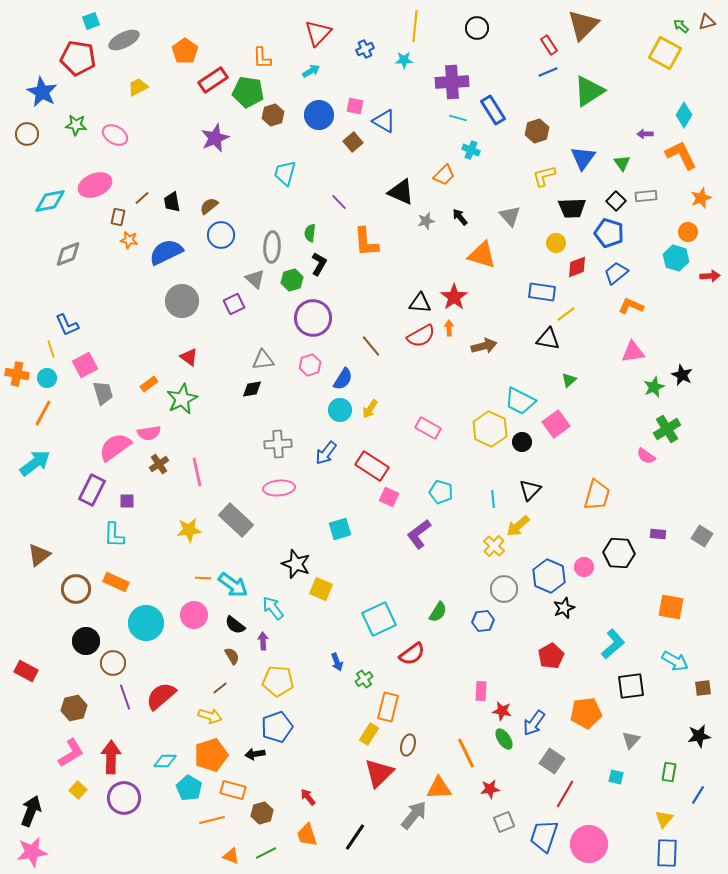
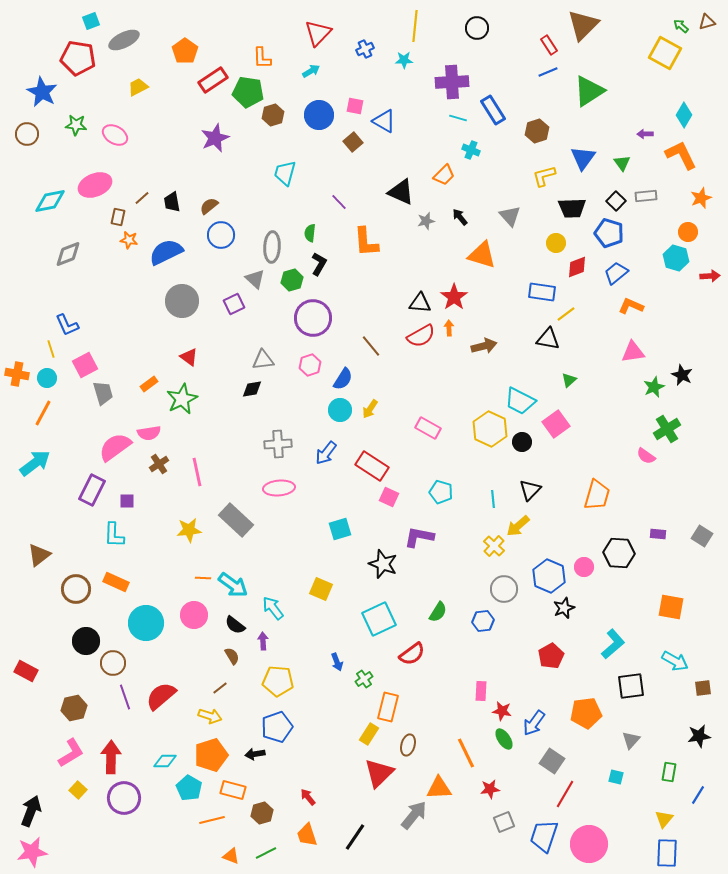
purple L-shape at (419, 534): moved 3 px down; rotated 48 degrees clockwise
black star at (296, 564): moved 87 px right
